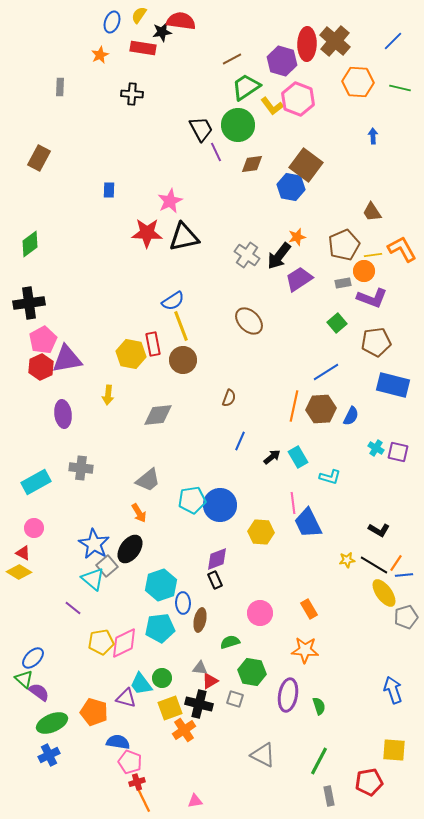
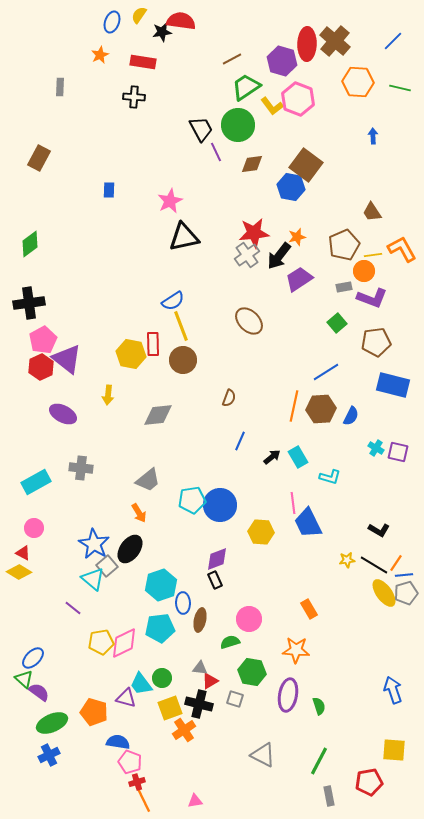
red rectangle at (143, 48): moved 14 px down
black cross at (132, 94): moved 2 px right, 3 px down
red star at (147, 233): moved 107 px right; rotated 8 degrees counterclockwise
gray cross at (247, 255): rotated 20 degrees clockwise
gray rectangle at (343, 283): moved 1 px right, 4 px down
red rectangle at (153, 344): rotated 10 degrees clockwise
purple triangle at (67, 359): rotated 48 degrees clockwise
purple ellipse at (63, 414): rotated 56 degrees counterclockwise
pink circle at (260, 613): moved 11 px left, 6 px down
gray pentagon at (406, 617): moved 24 px up
orange star at (305, 650): moved 9 px left
